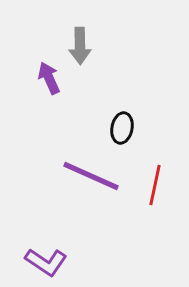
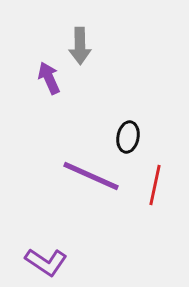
black ellipse: moved 6 px right, 9 px down
